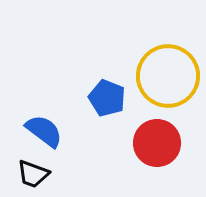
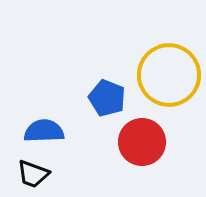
yellow circle: moved 1 px right, 1 px up
blue semicircle: rotated 39 degrees counterclockwise
red circle: moved 15 px left, 1 px up
